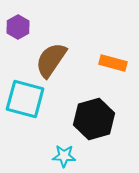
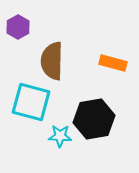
brown semicircle: moved 1 px right, 1 px down; rotated 33 degrees counterclockwise
cyan square: moved 6 px right, 3 px down
black hexagon: rotated 6 degrees clockwise
cyan star: moved 4 px left, 20 px up
